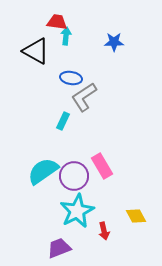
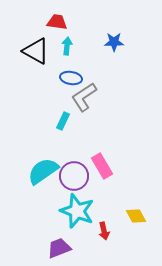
cyan arrow: moved 1 px right, 10 px down
cyan star: rotated 24 degrees counterclockwise
